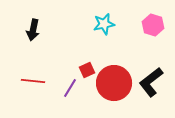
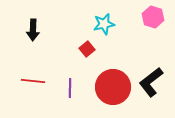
pink hexagon: moved 8 px up
black arrow: rotated 10 degrees counterclockwise
red square: moved 21 px up; rotated 14 degrees counterclockwise
red circle: moved 1 px left, 4 px down
purple line: rotated 30 degrees counterclockwise
